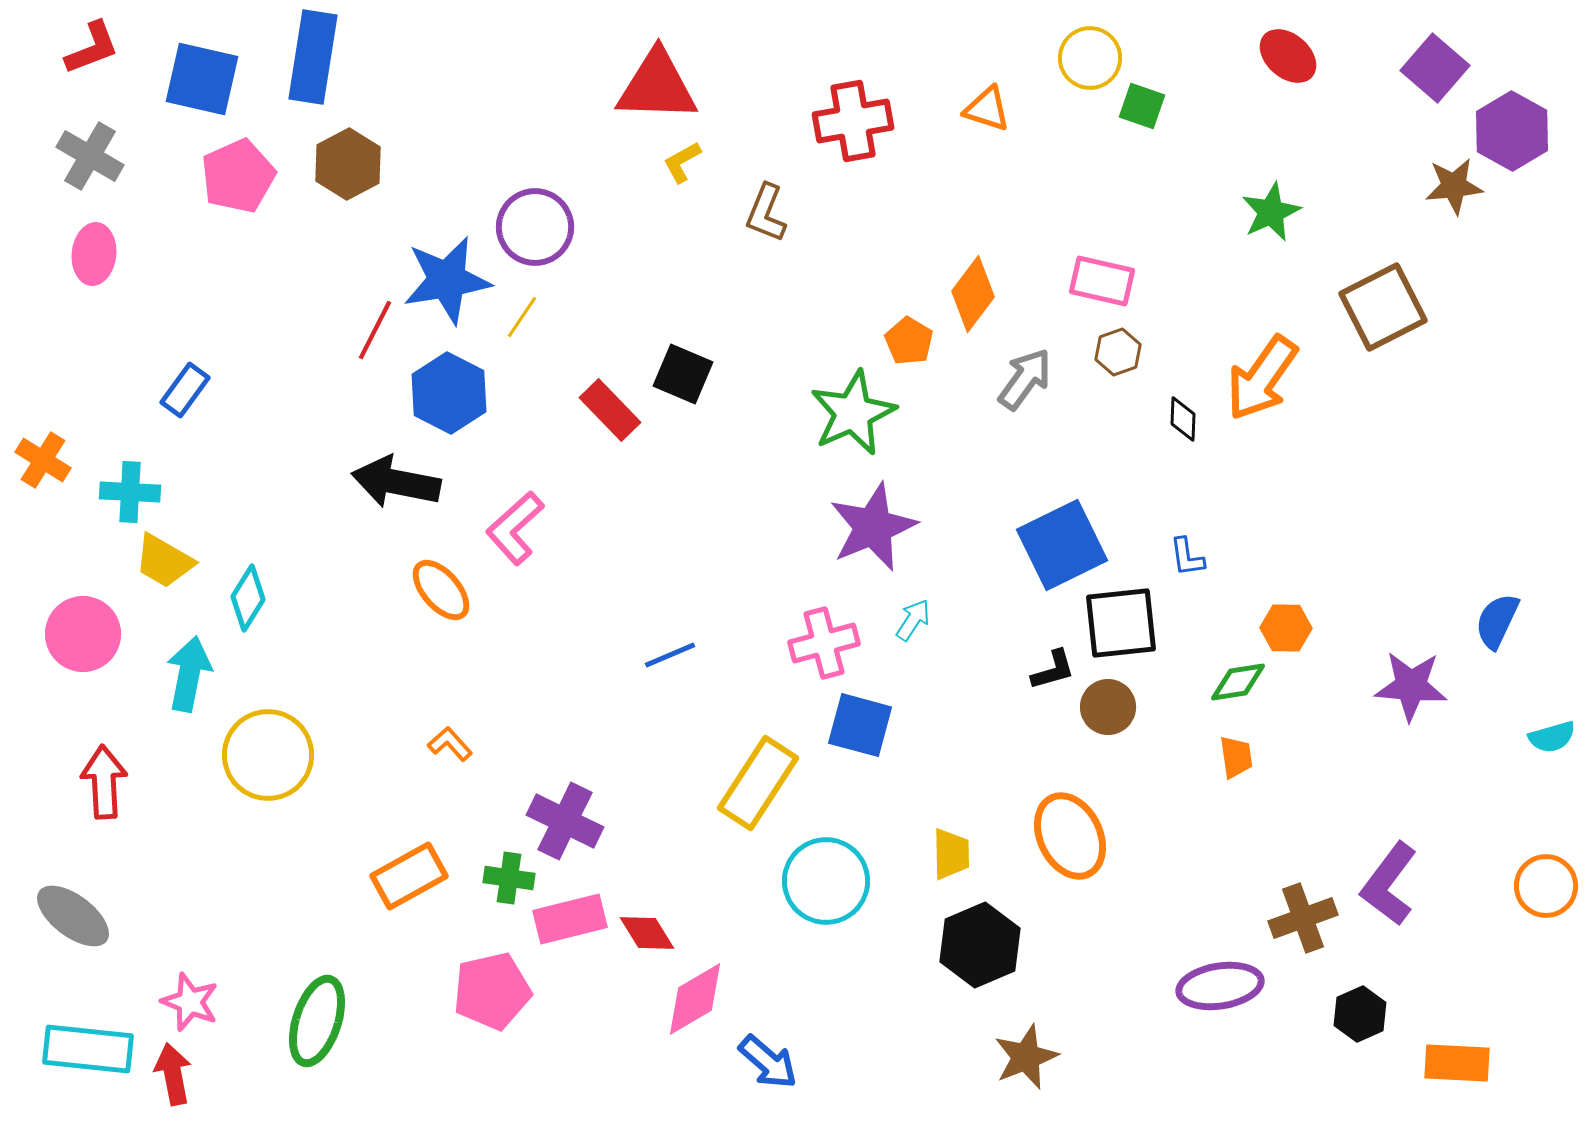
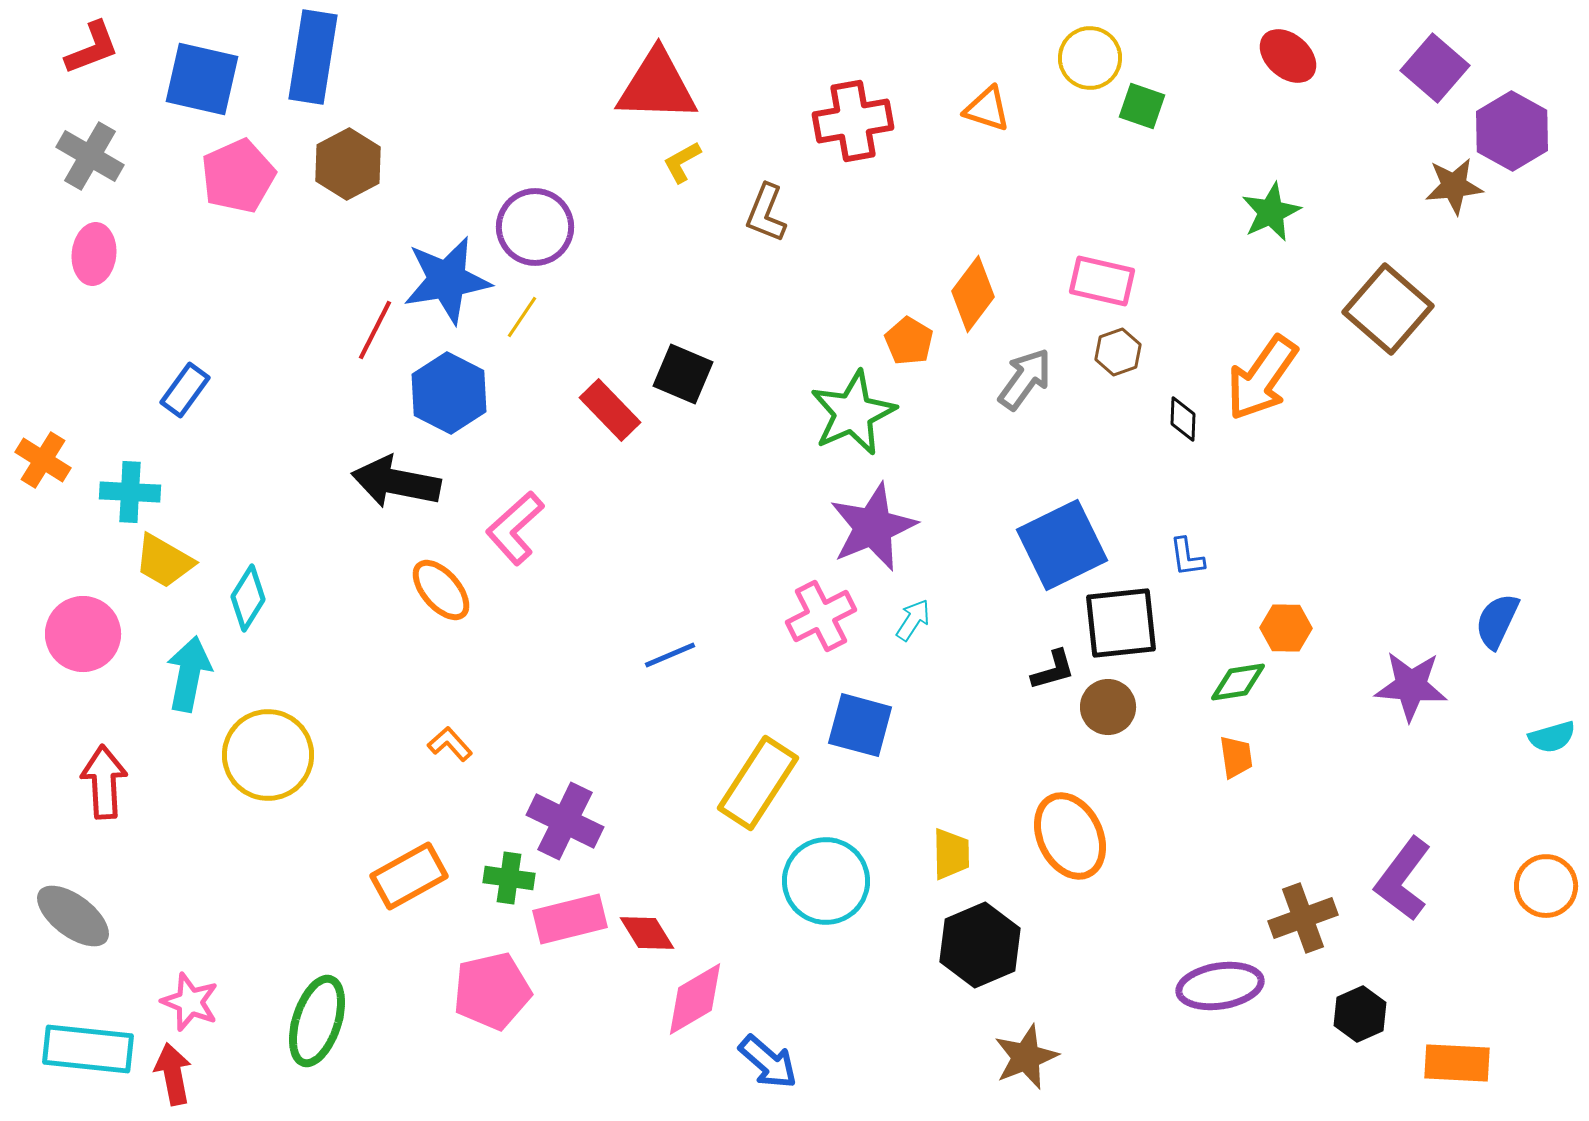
brown square at (1383, 307): moved 5 px right, 2 px down; rotated 22 degrees counterclockwise
pink cross at (824, 643): moved 3 px left, 27 px up; rotated 12 degrees counterclockwise
purple L-shape at (1389, 884): moved 14 px right, 5 px up
